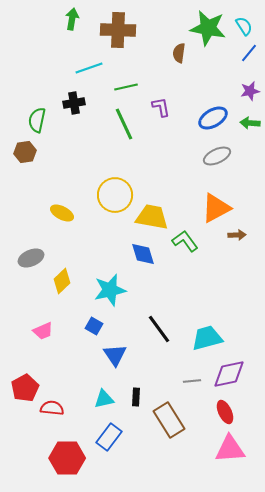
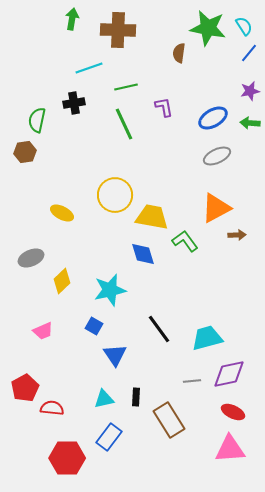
purple L-shape at (161, 107): moved 3 px right
red ellipse at (225, 412): moved 8 px right; rotated 40 degrees counterclockwise
